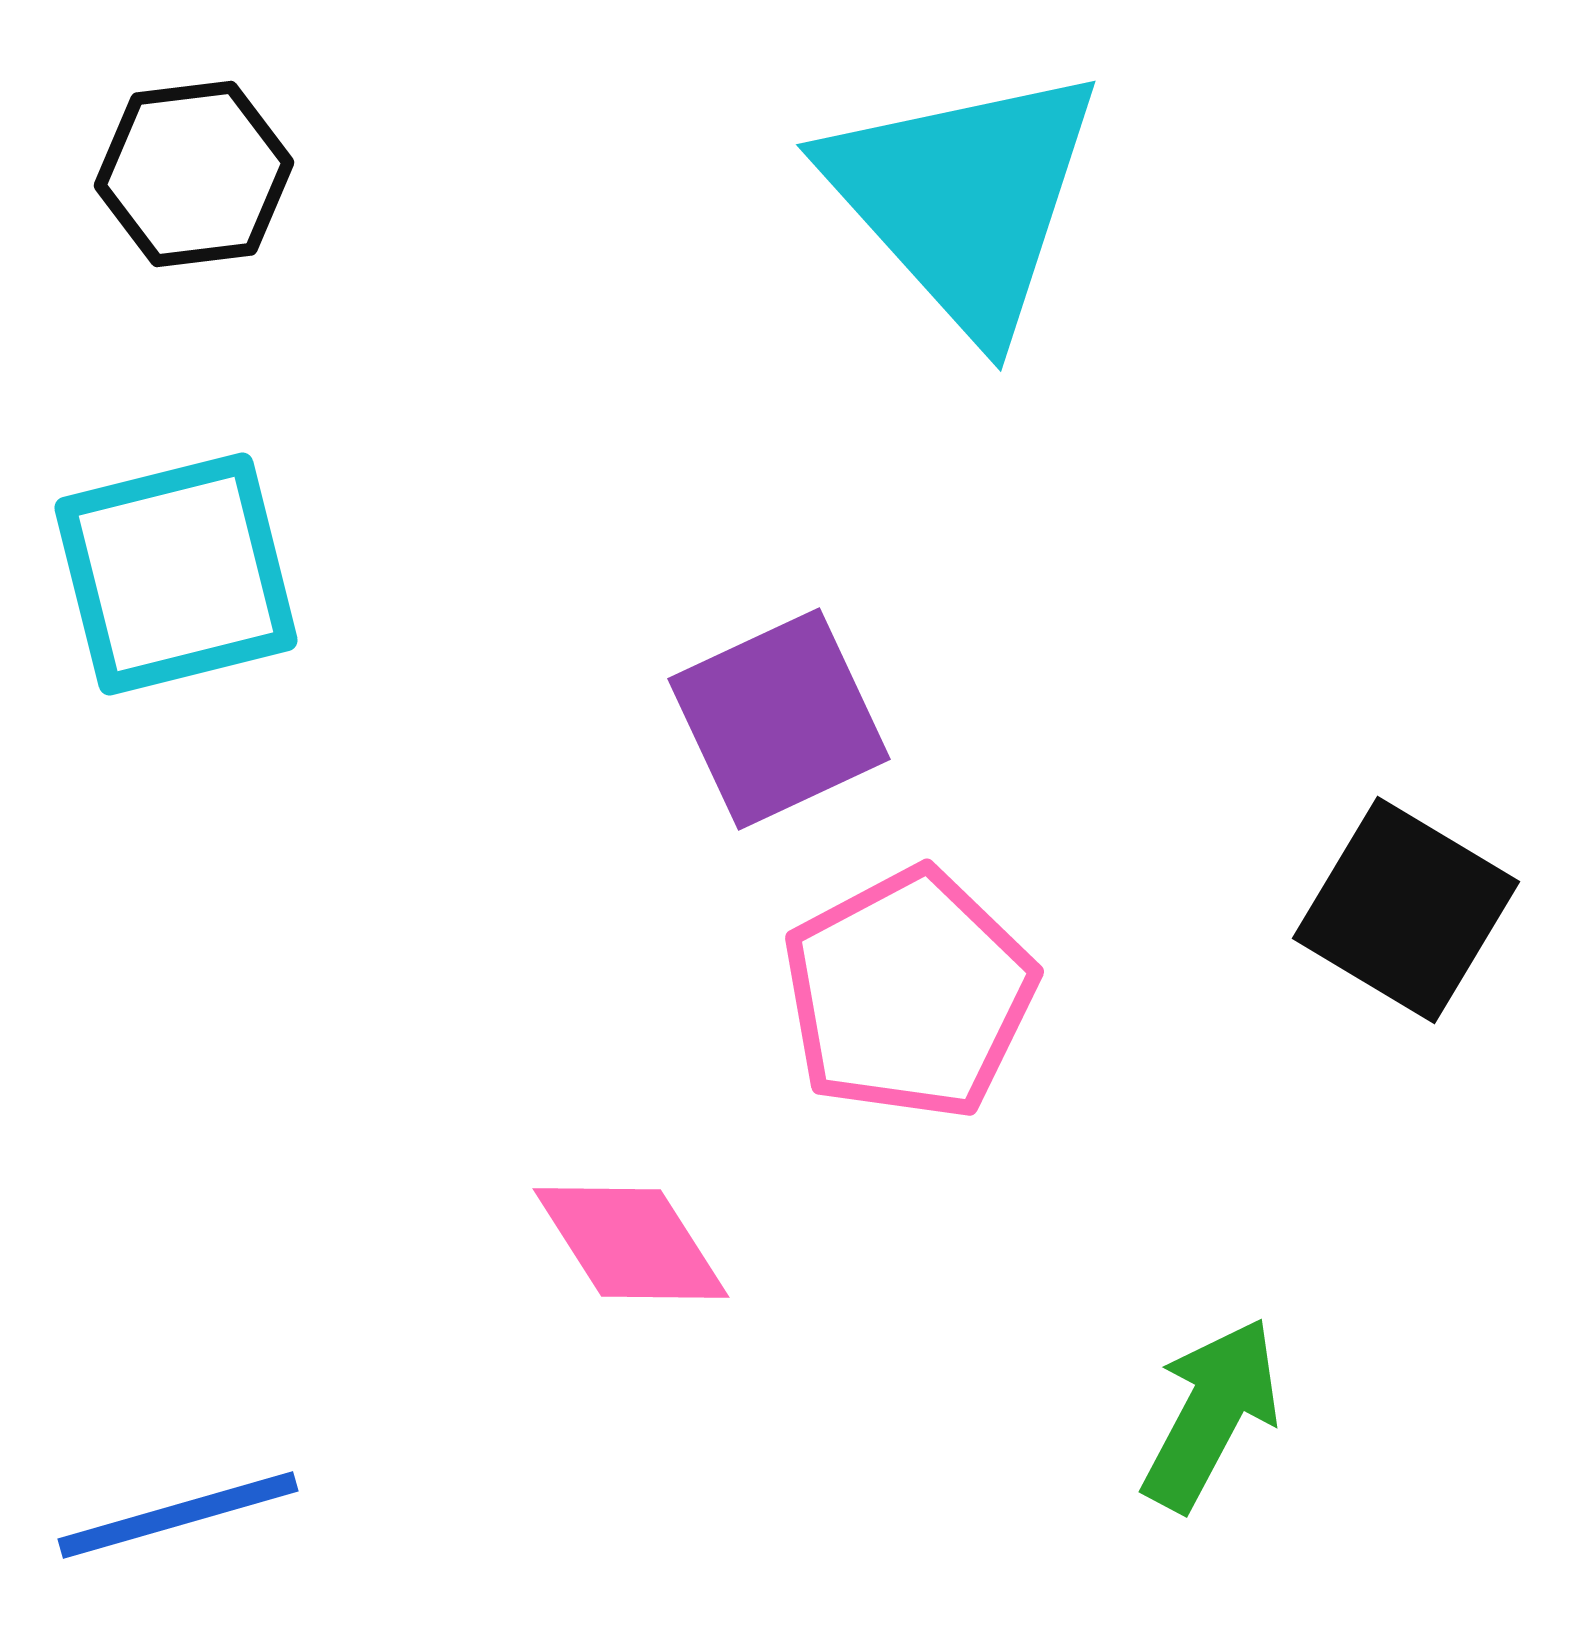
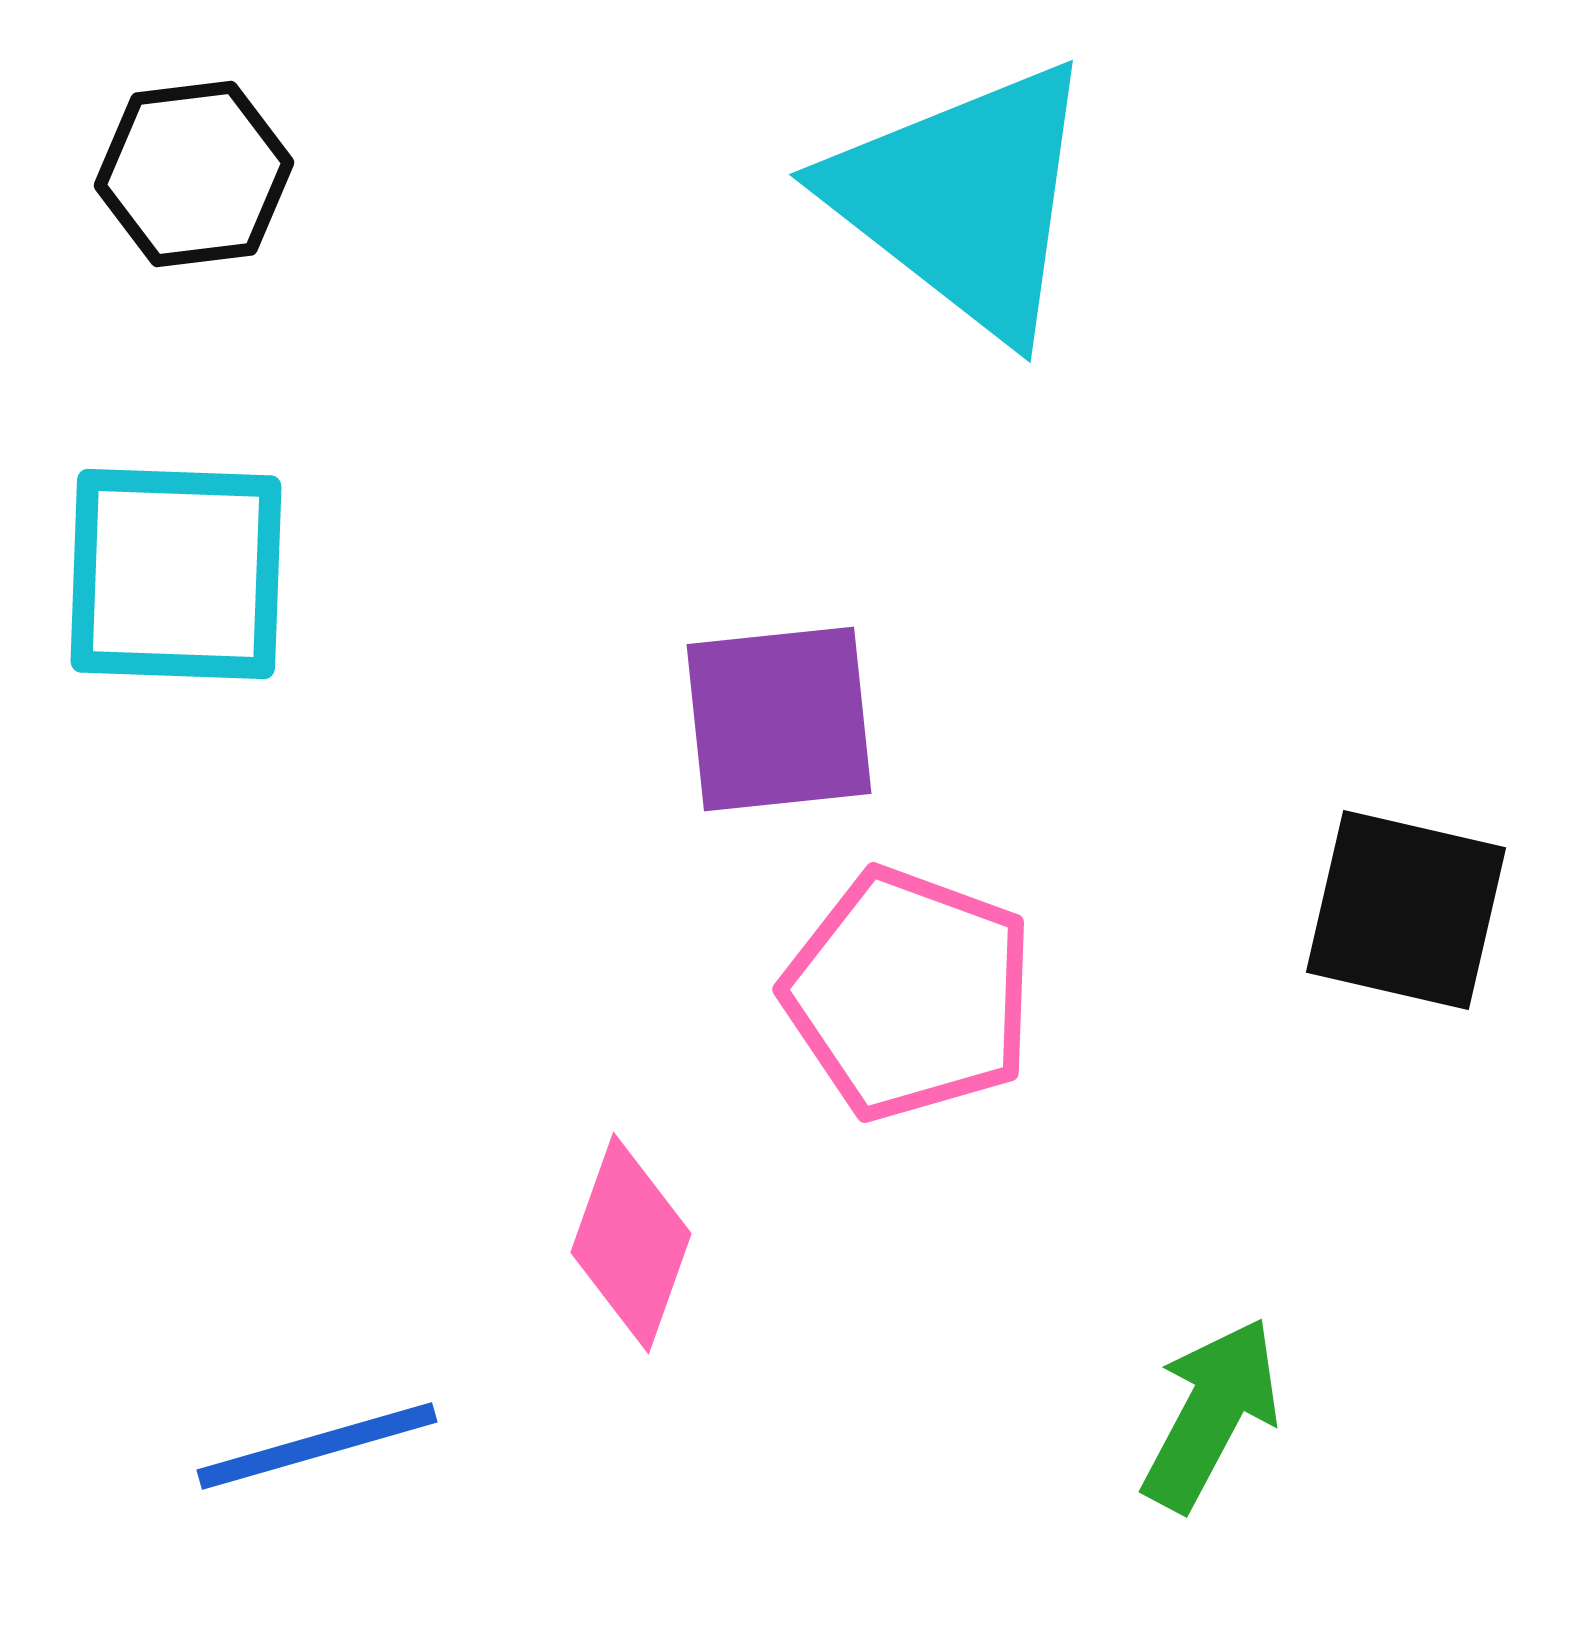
cyan triangle: rotated 10 degrees counterclockwise
cyan square: rotated 16 degrees clockwise
purple square: rotated 19 degrees clockwise
black square: rotated 18 degrees counterclockwise
pink pentagon: rotated 24 degrees counterclockwise
pink diamond: rotated 52 degrees clockwise
blue line: moved 139 px right, 69 px up
